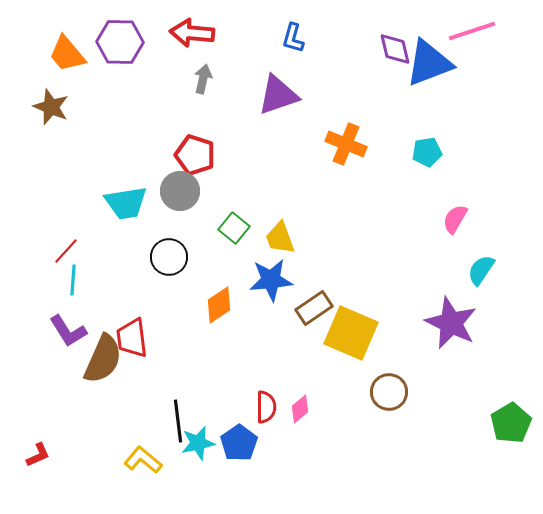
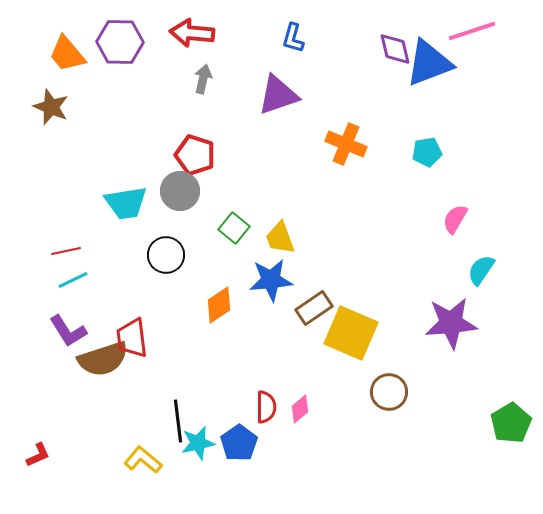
red line: rotated 36 degrees clockwise
black circle: moved 3 px left, 2 px up
cyan line: rotated 60 degrees clockwise
purple star: rotated 30 degrees counterclockwise
brown semicircle: rotated 48 degrees clockwise
